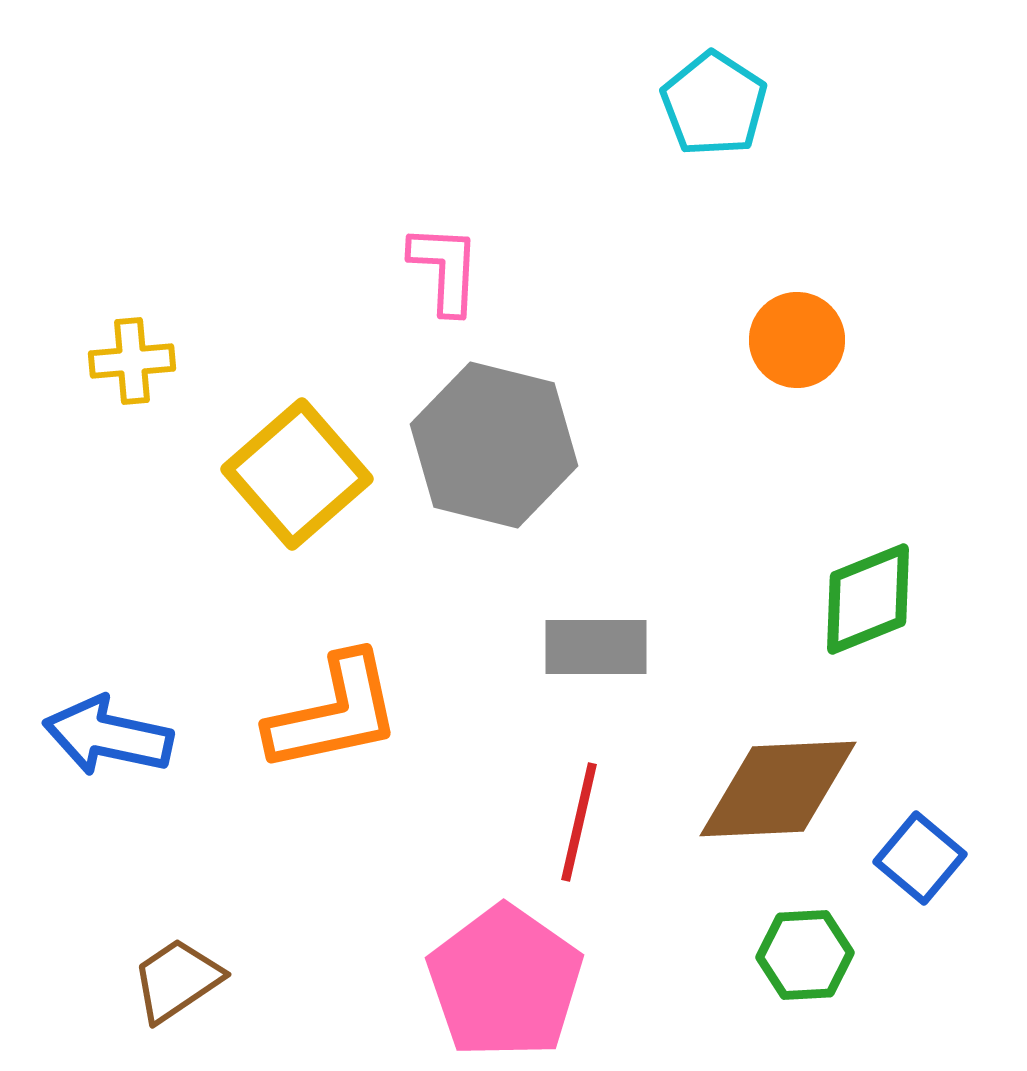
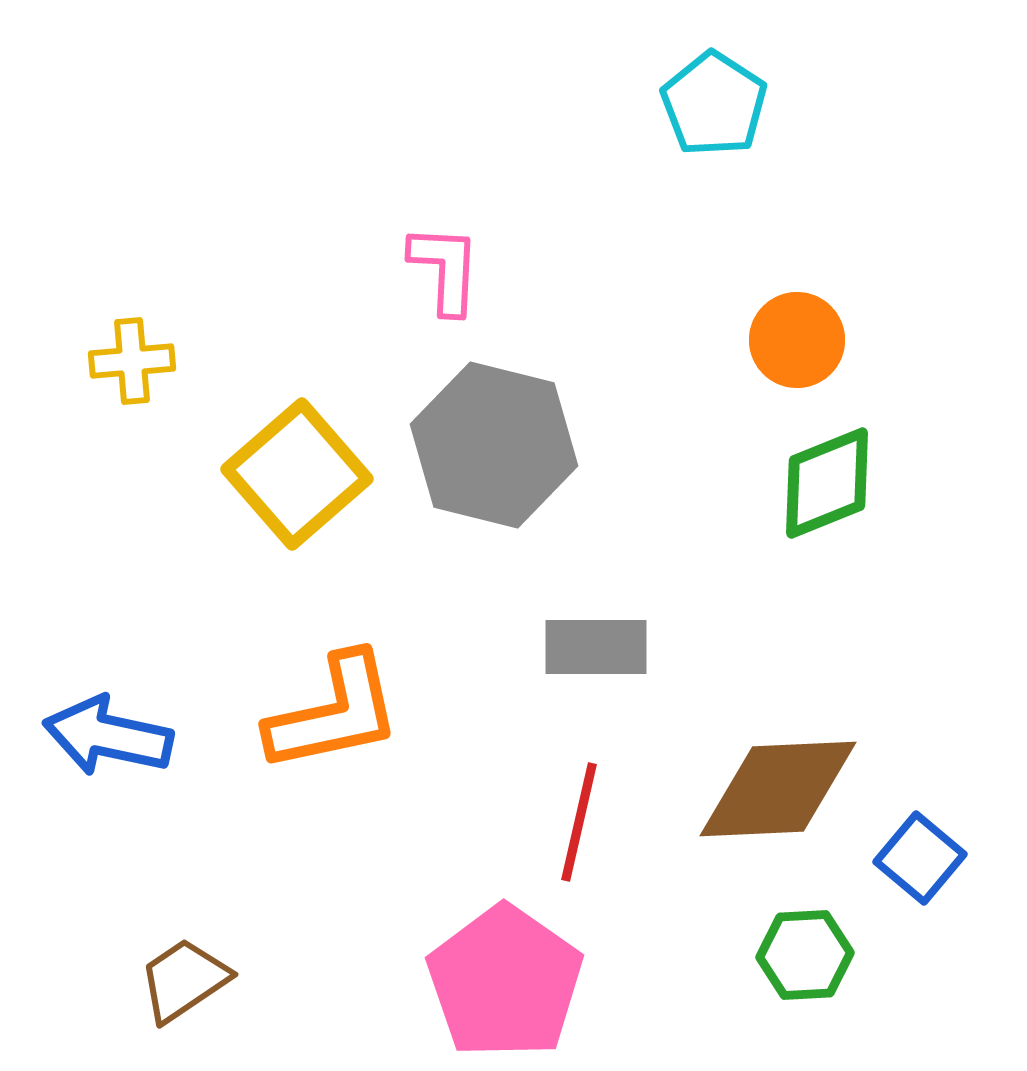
green diamond: moved 41 px left, 116 px up
brown trapezoid: moved 7 px right
